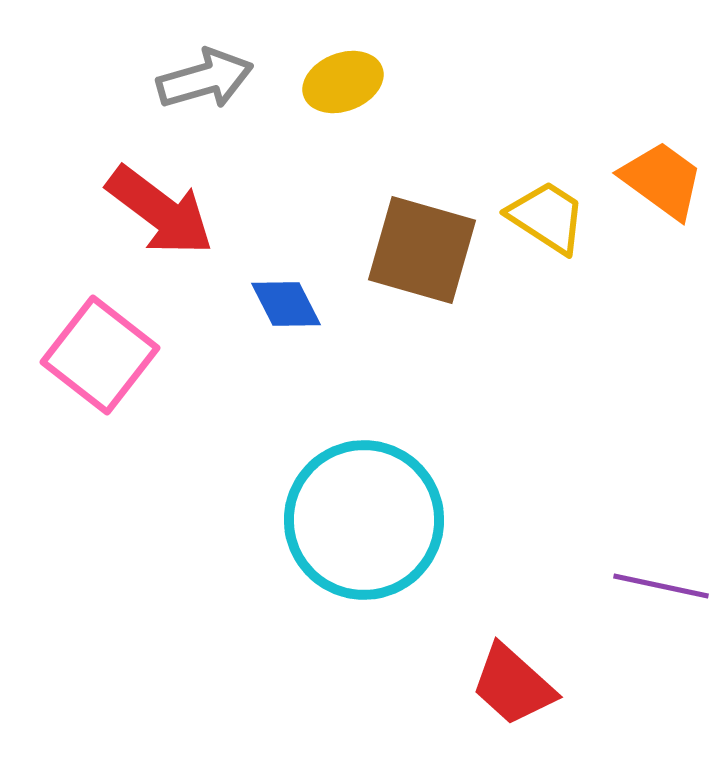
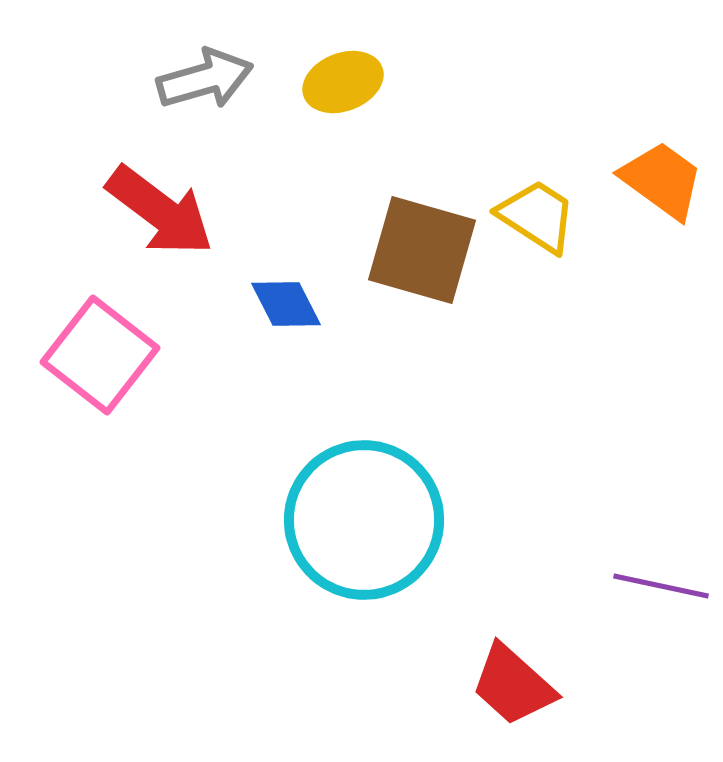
yellow trapezoid: moved 10 px left, 1 px up
